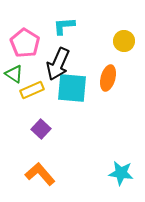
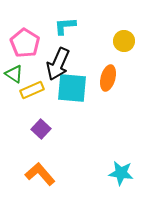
cyan L-shape: moved 1 px right
